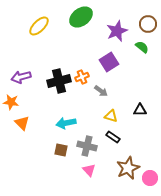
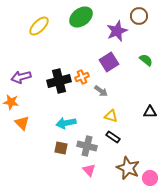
brown circle: moved 9 px left, 8 px up
green semicircle: moved 4 px right, 13 px down
black triangle: moved 10 px right, 2 px down
brown square: moved 2 px up
brown star: rotated 25 degrees counterclockwise
